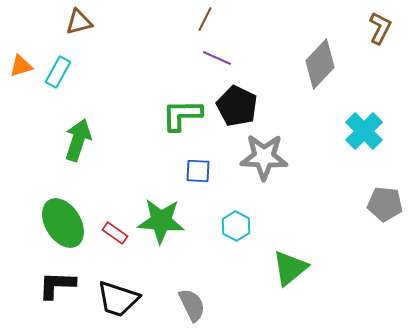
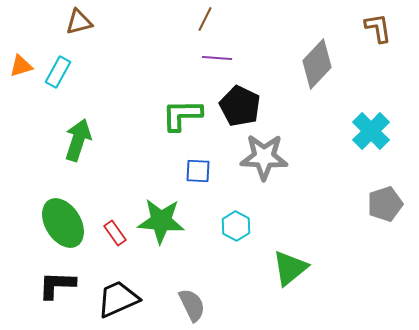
brown L-shape: moved 2 px left; rotated 36 degrees counterclockwise
purple line: rotated 20 degrees counterclockwise
gray diamond: moved 3 px left
black pentagon: moved 3 px right
cyan cross: moved 7 px right
gray pentagon: rotated 24 degrees counterclockwise
red rectangle: rotated 20 degrees clockwise
black trapezoid: rotated 138 degrees clockwise
